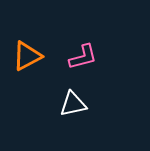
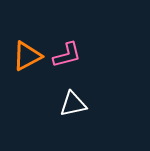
pink L-shape: moved 16 px left, 2 px up
